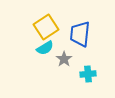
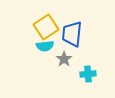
blue trapezoid: moved 8 px left
cyan semicircle: moved 2 px up; rotated 24 degrees clockwise
